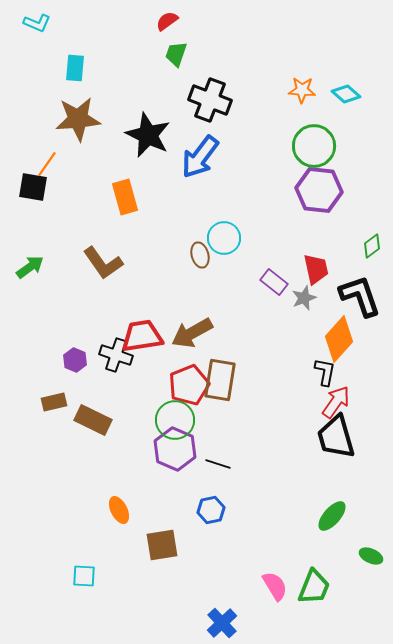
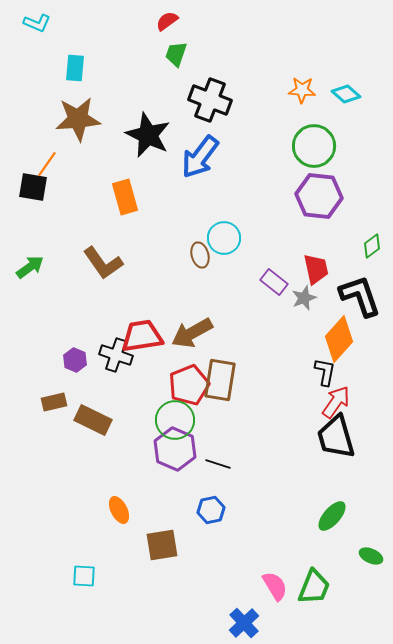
purple hexagon at (319, 190): moved 6 px down
blue cross at (222, 623): moved 22 px right
